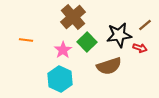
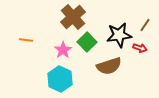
brown line: rotated 16 degrees counterclockwise
